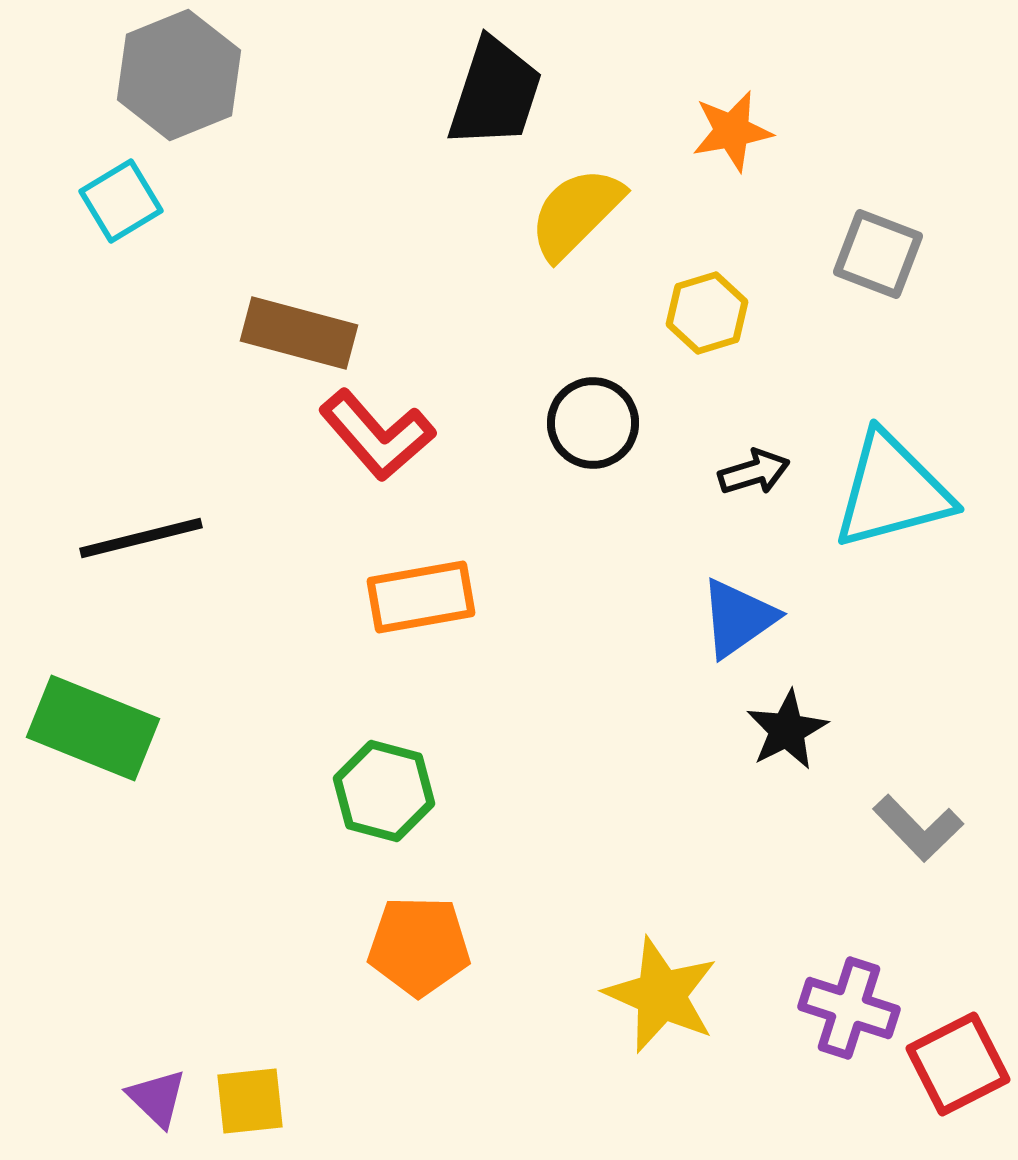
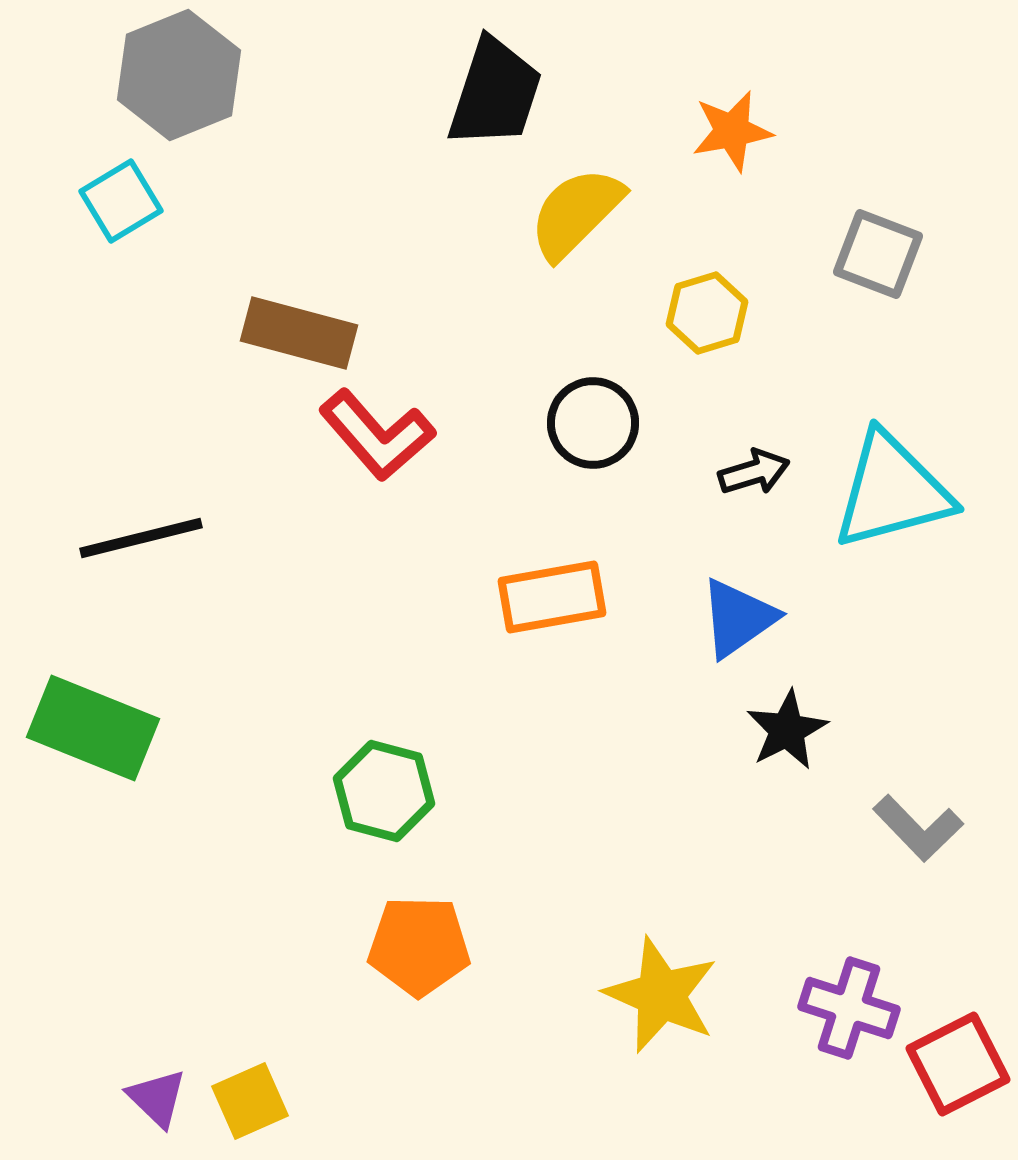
orange rectangle: moved 131 px right
yellow square: rotated 18 degrees counterclockwise
